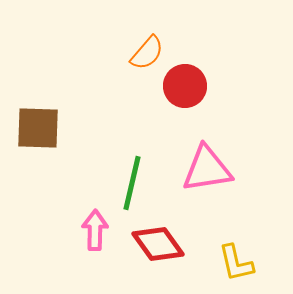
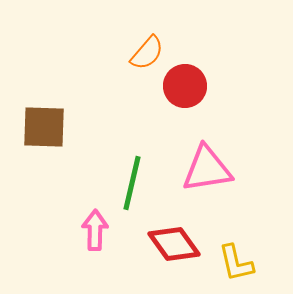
brown square: moved 6 px right, 1 px up
red diamond: moved 16 px right
